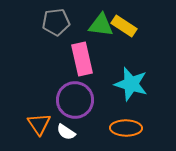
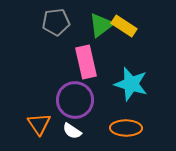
green triangle: rotated 44 degrees counterclockwise
pink rectangle: moved 4 px right, 3 px down
white semicircle: moved 6 px right, 1 px up
